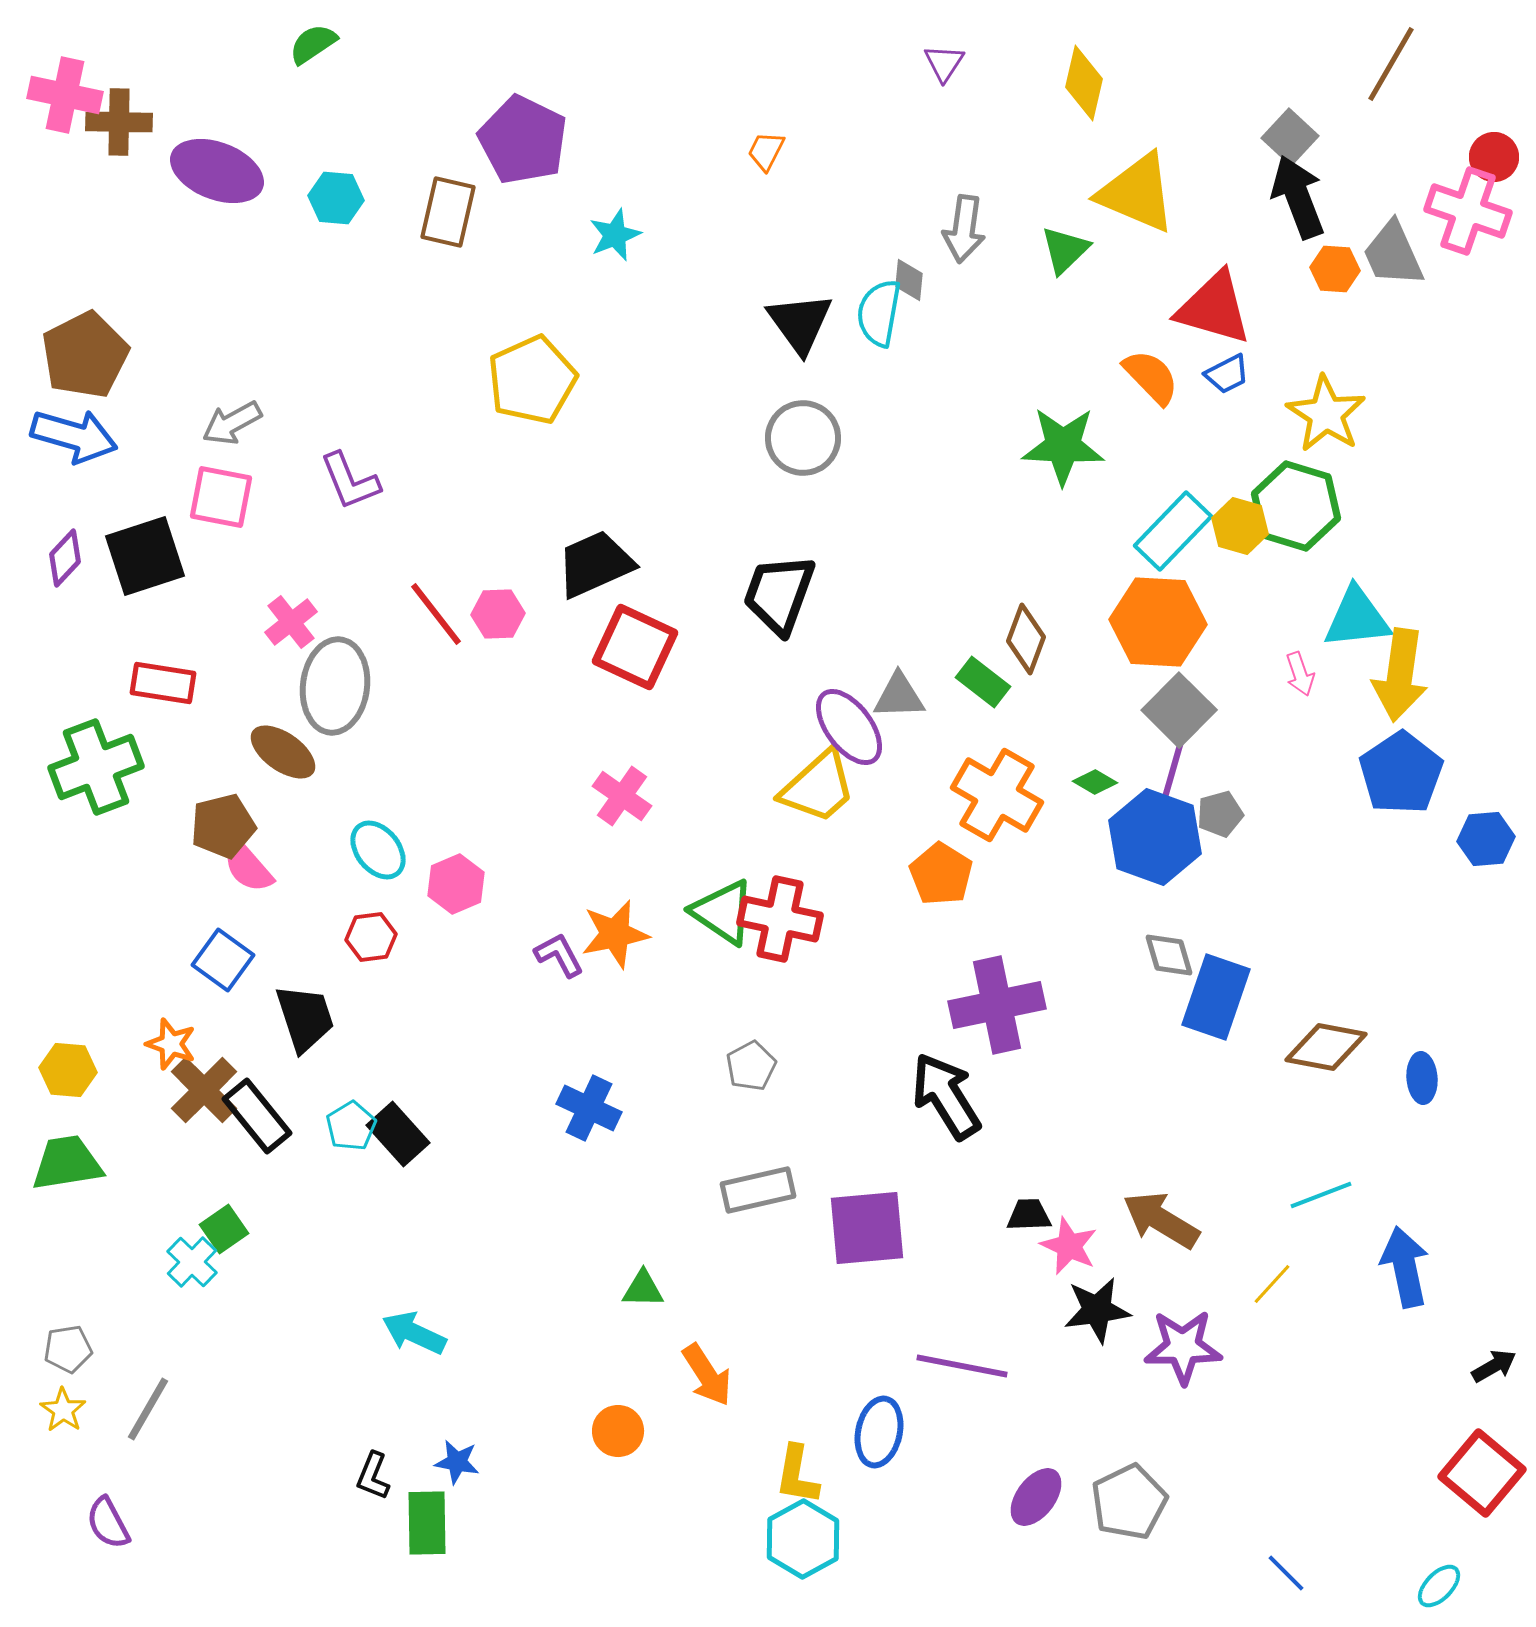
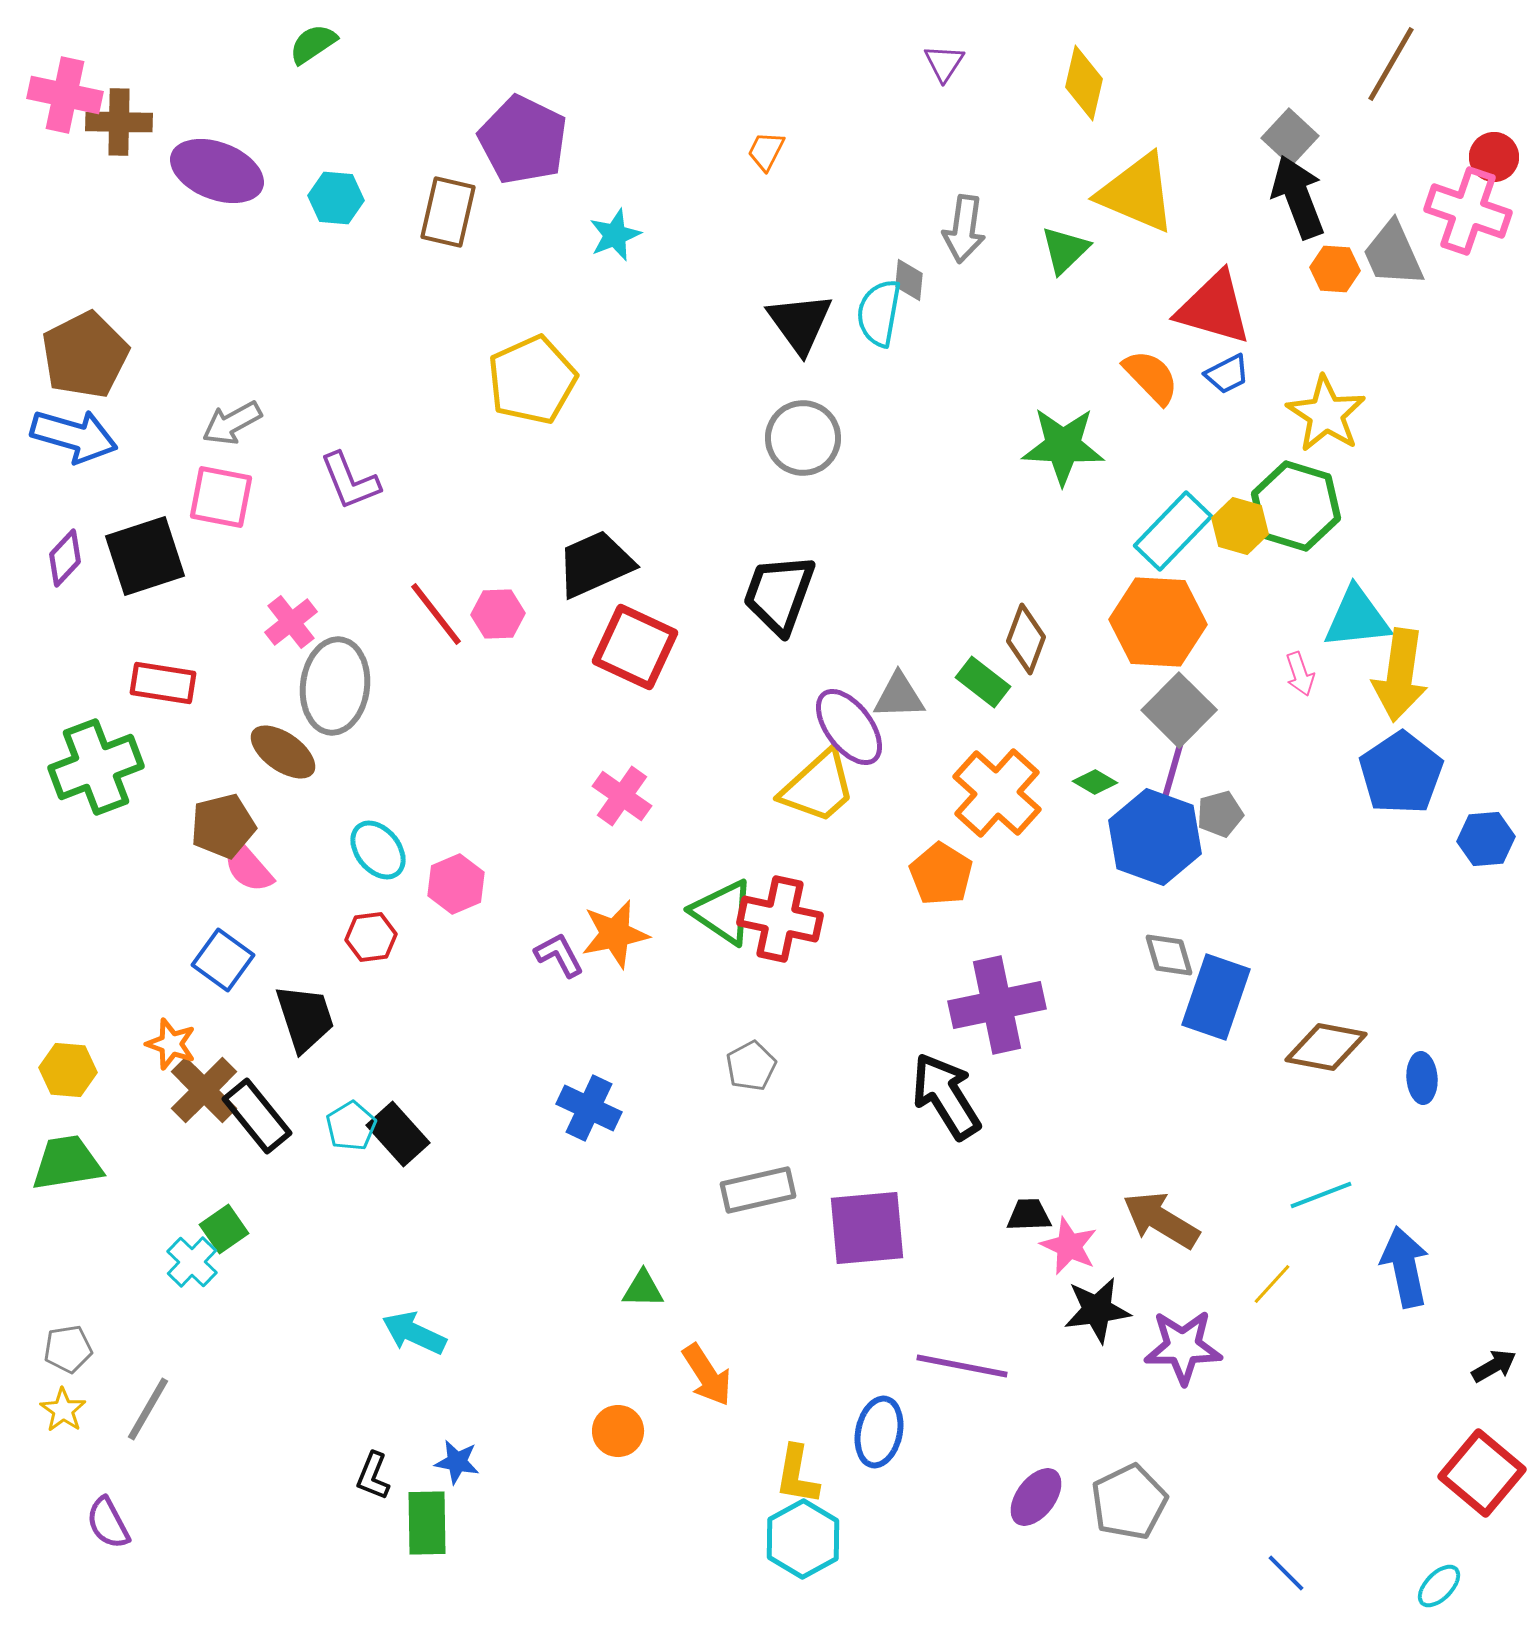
orange cross at (997, 795): moved 2 px up; rotated 12 degrees clockwise
